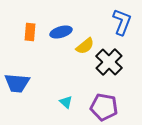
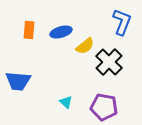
orange rectangle: moved 1 px left, 2 px up
blue trapezoid: moved 1 px right, 2 px up
